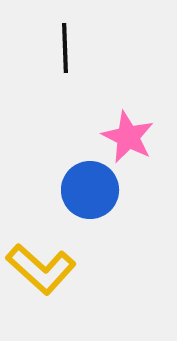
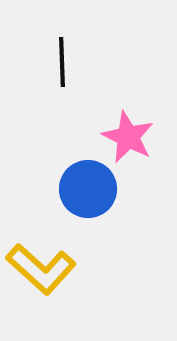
black line: moved 3 px left, 14 px down
blue circle: moved 2 px left, 1 px up
